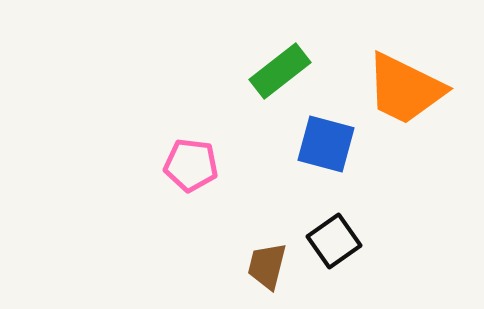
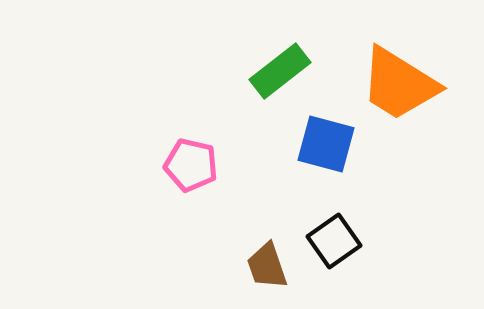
orange trapezoid: moved 6 px left, 5 px up; rotated 6 degrees clockwise
pink pentagon: rotated 6 degrees clockwise
brown trapezoid: rotated 33 degrees counterclockwise
